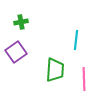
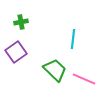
cyan line: moved 3 px left, 1 px up
green trapezoid: rotated 50 degrees counterclockwise
pink line: rotated 65 degrees counterclockwise
